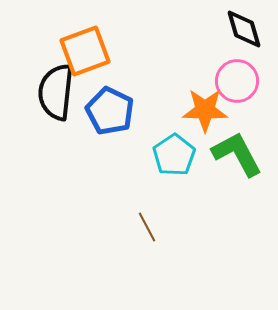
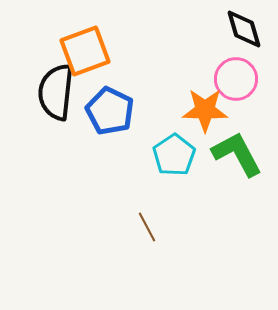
pink circle: moved 1 px left, 2 px up
